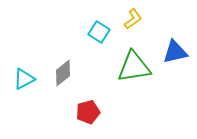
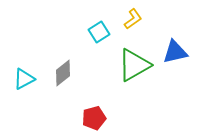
cyan square: rotated 25 degrees clockwise
green triangle: moved 2 px up; rotated 21 degrees counterclockwise
red pentagon: moved 6 px right, 6 px down
